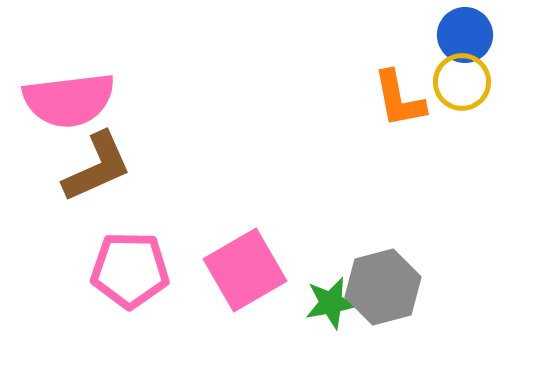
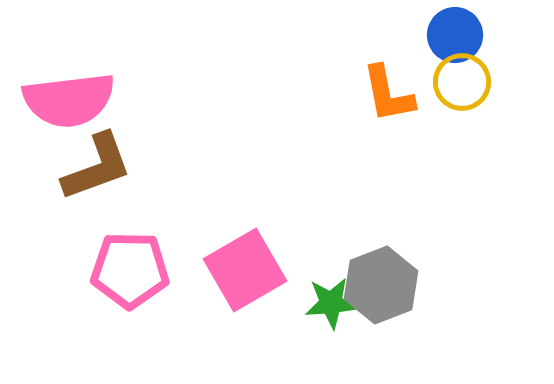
blue circle: moved 10 px left
orange L-shape: moved 11 px left, 5 px up
brown L-shape: rotated 4 degrees clockwise
gray hexagon: moved 2 px left, 2 px up; rotated 6 degrees counterclockwise
green star: rotated 6 degrees clockwise
